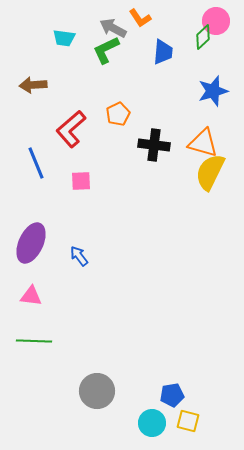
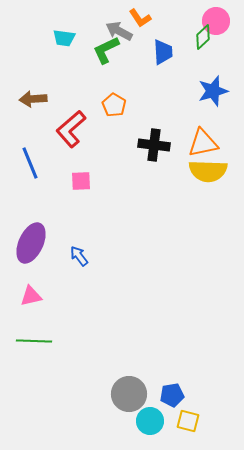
gray arrow: moved 6 px right, 3 px down
blue trapezoid: rotated 8 degrees counterclockwise
brown arrow: moved 14 px down
orange pentagon: moved 4 px left, 9 px up; rotated 15 degrees counterclockwise
orange triangle: rotated 28 degrees counterclockwise
blue line: moved 6 px left
yellow semicircle: moved 2 px left, 1 px up; rotated 114 degrees counterclockwise
pink triangle: rotated 20 degrees counterclockwise
gray circle: moved 32 px right, 3 px down
cyan circle: moved 2 px left, 2 px up
